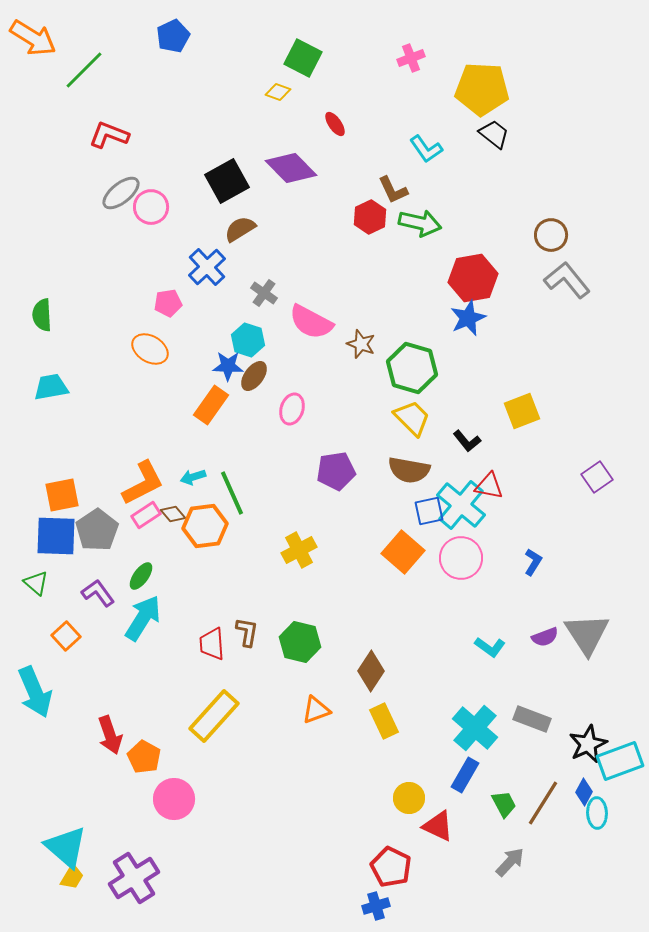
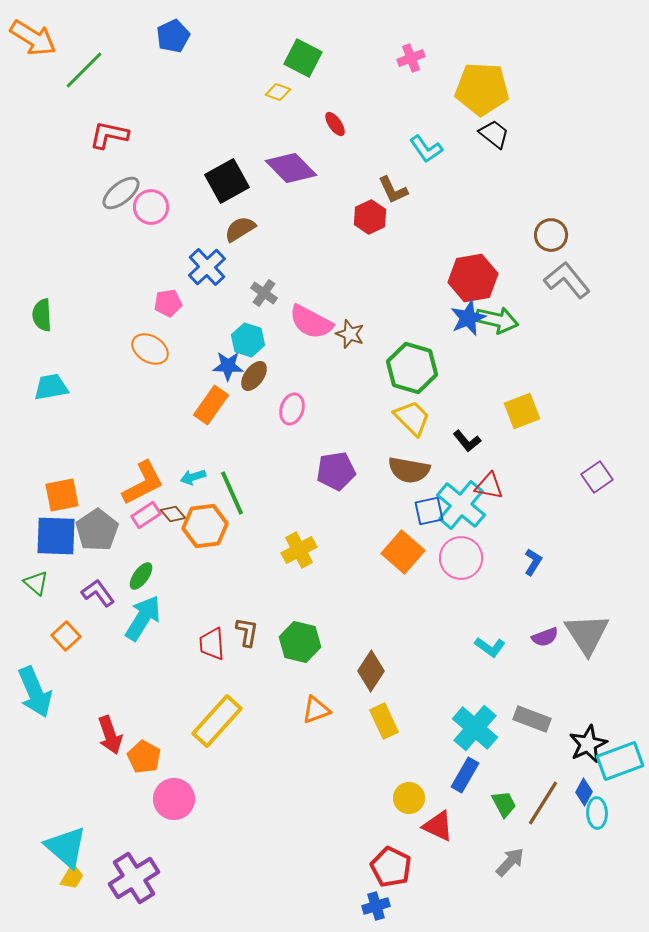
red L-shape at (109, 135): rotated 9 degrees counterclockwise
green arrow at (420, 223): moved 77 px right, 97 px down
brown star at (361, 344): moved 11 px left, 10 px up
yellow rectangle at (214, 716): moved 3 px right, 5 px down
